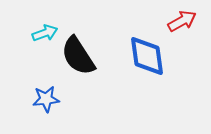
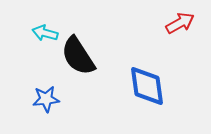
red arrow: moved 2 px left, 2 px down
cyan arrow: rotated 145 degrees counterclockwise
blue diamond: moved 30 px down
